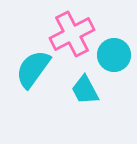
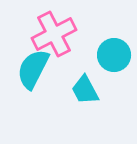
pink cross: moved 18 px left
cyan semicircle: rotated 9 degrees counterclockwise
